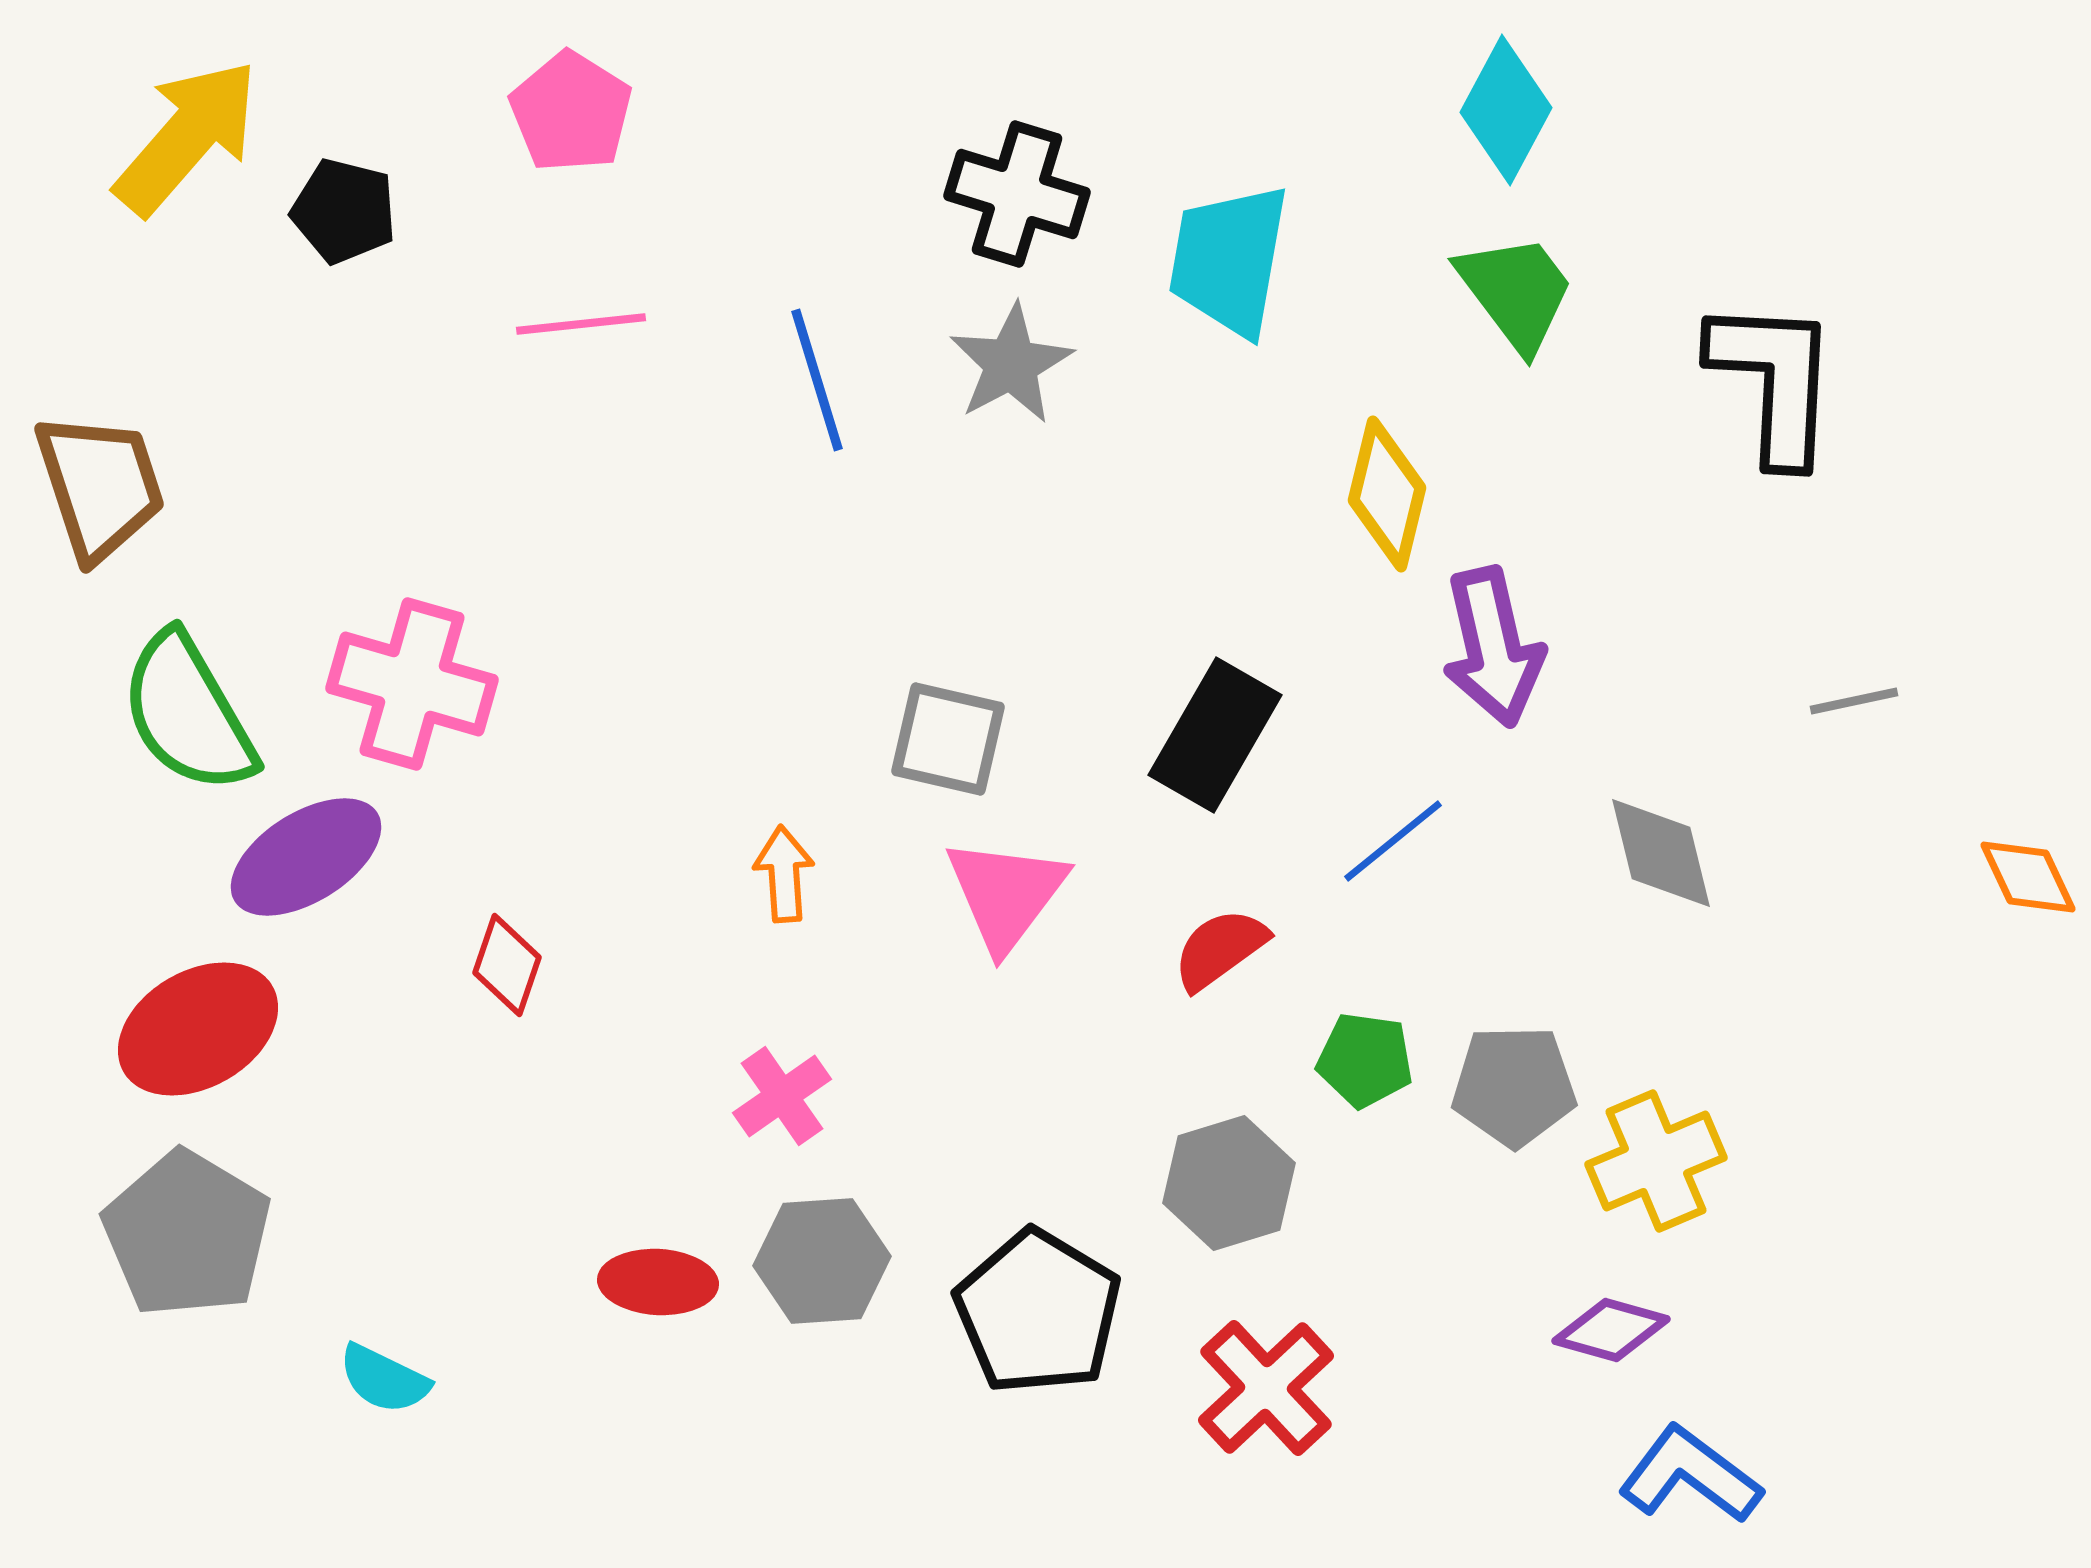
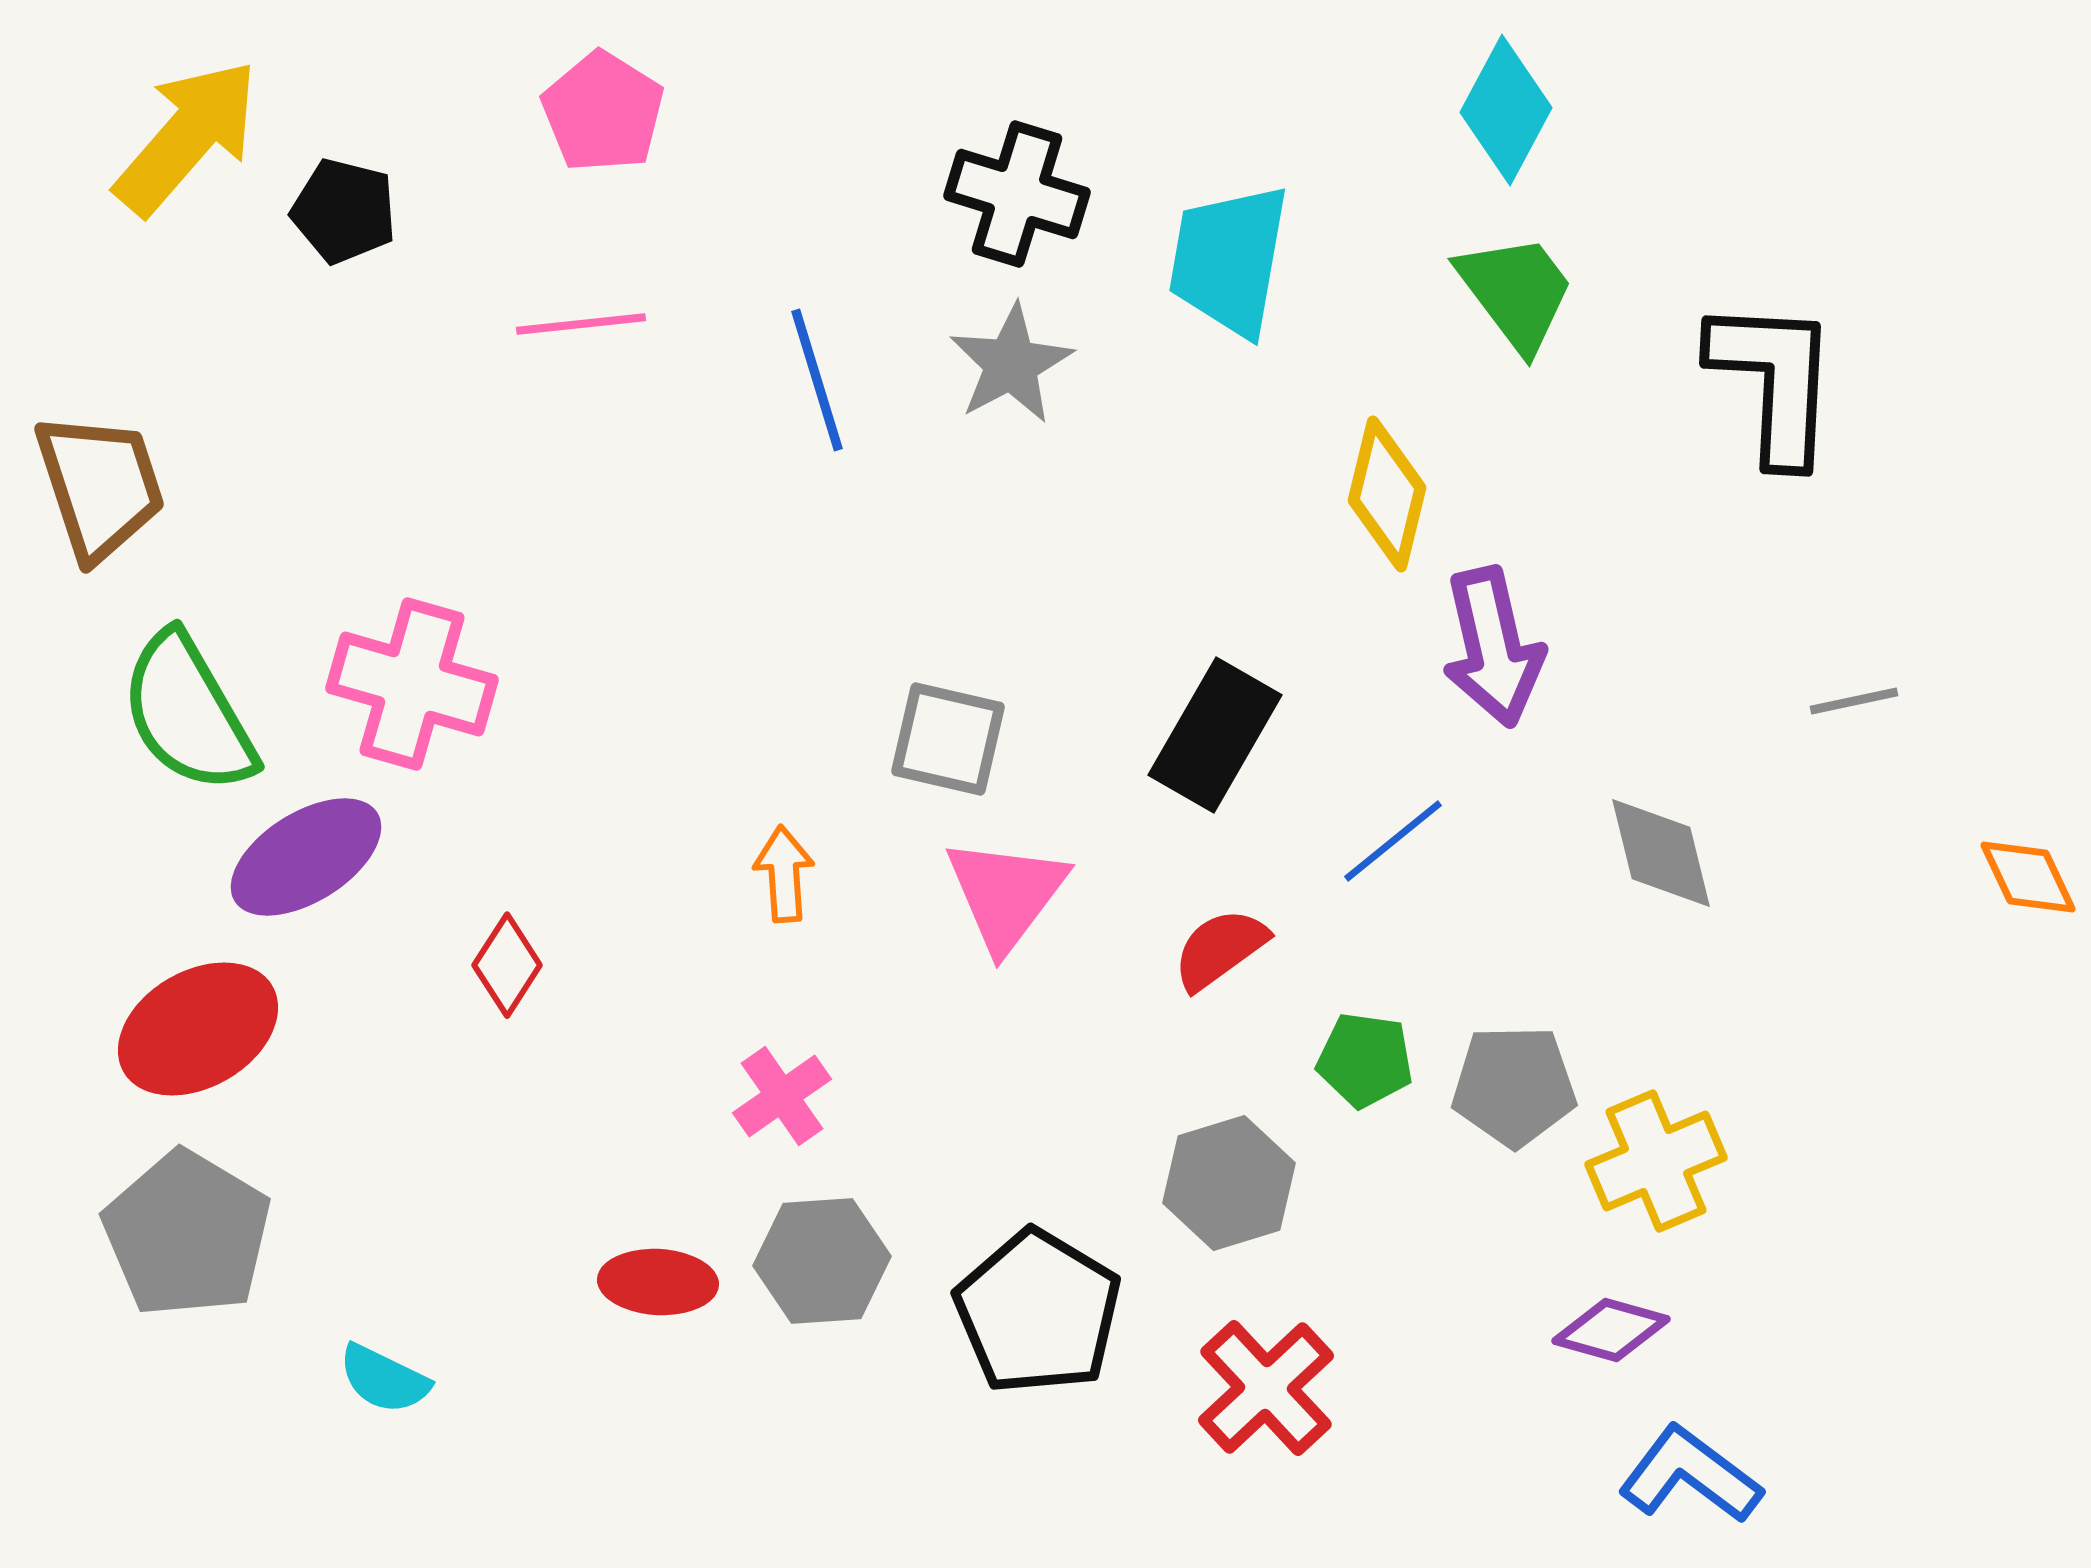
pink pentagon at (571, 112): moved 32 px right
red diamond at (507, 965): rotated 14 degrees clockwise
